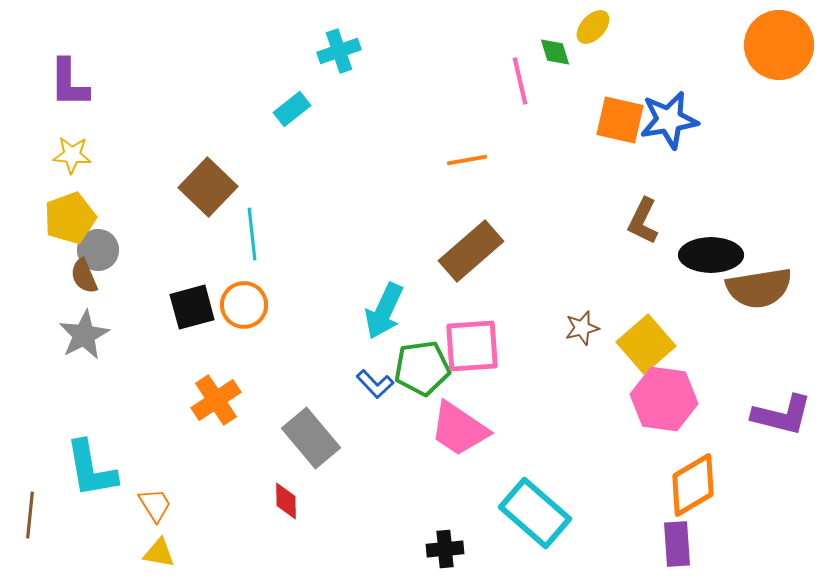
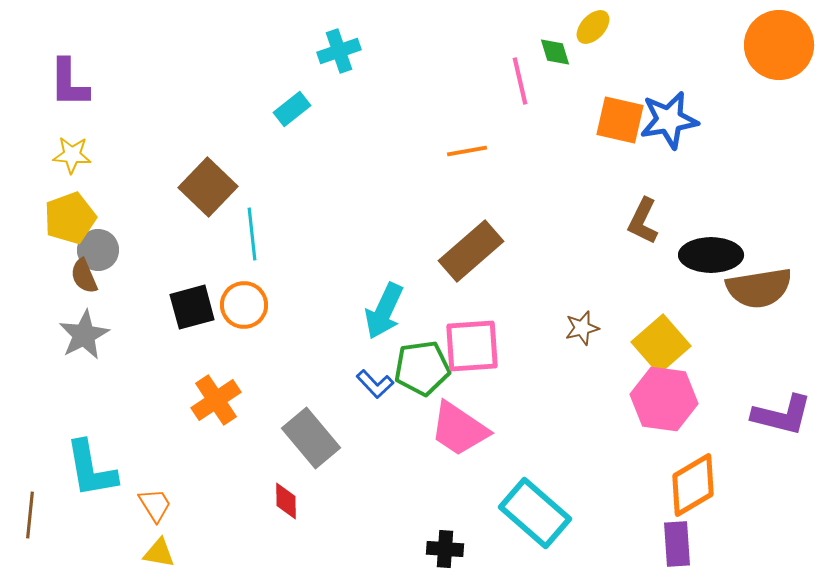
orange line at (467, 160): moved 9 px up
yellow square at (646, 344): moved 15 px right
black cross at (445, 549): rotated 9 degrees clockwise
